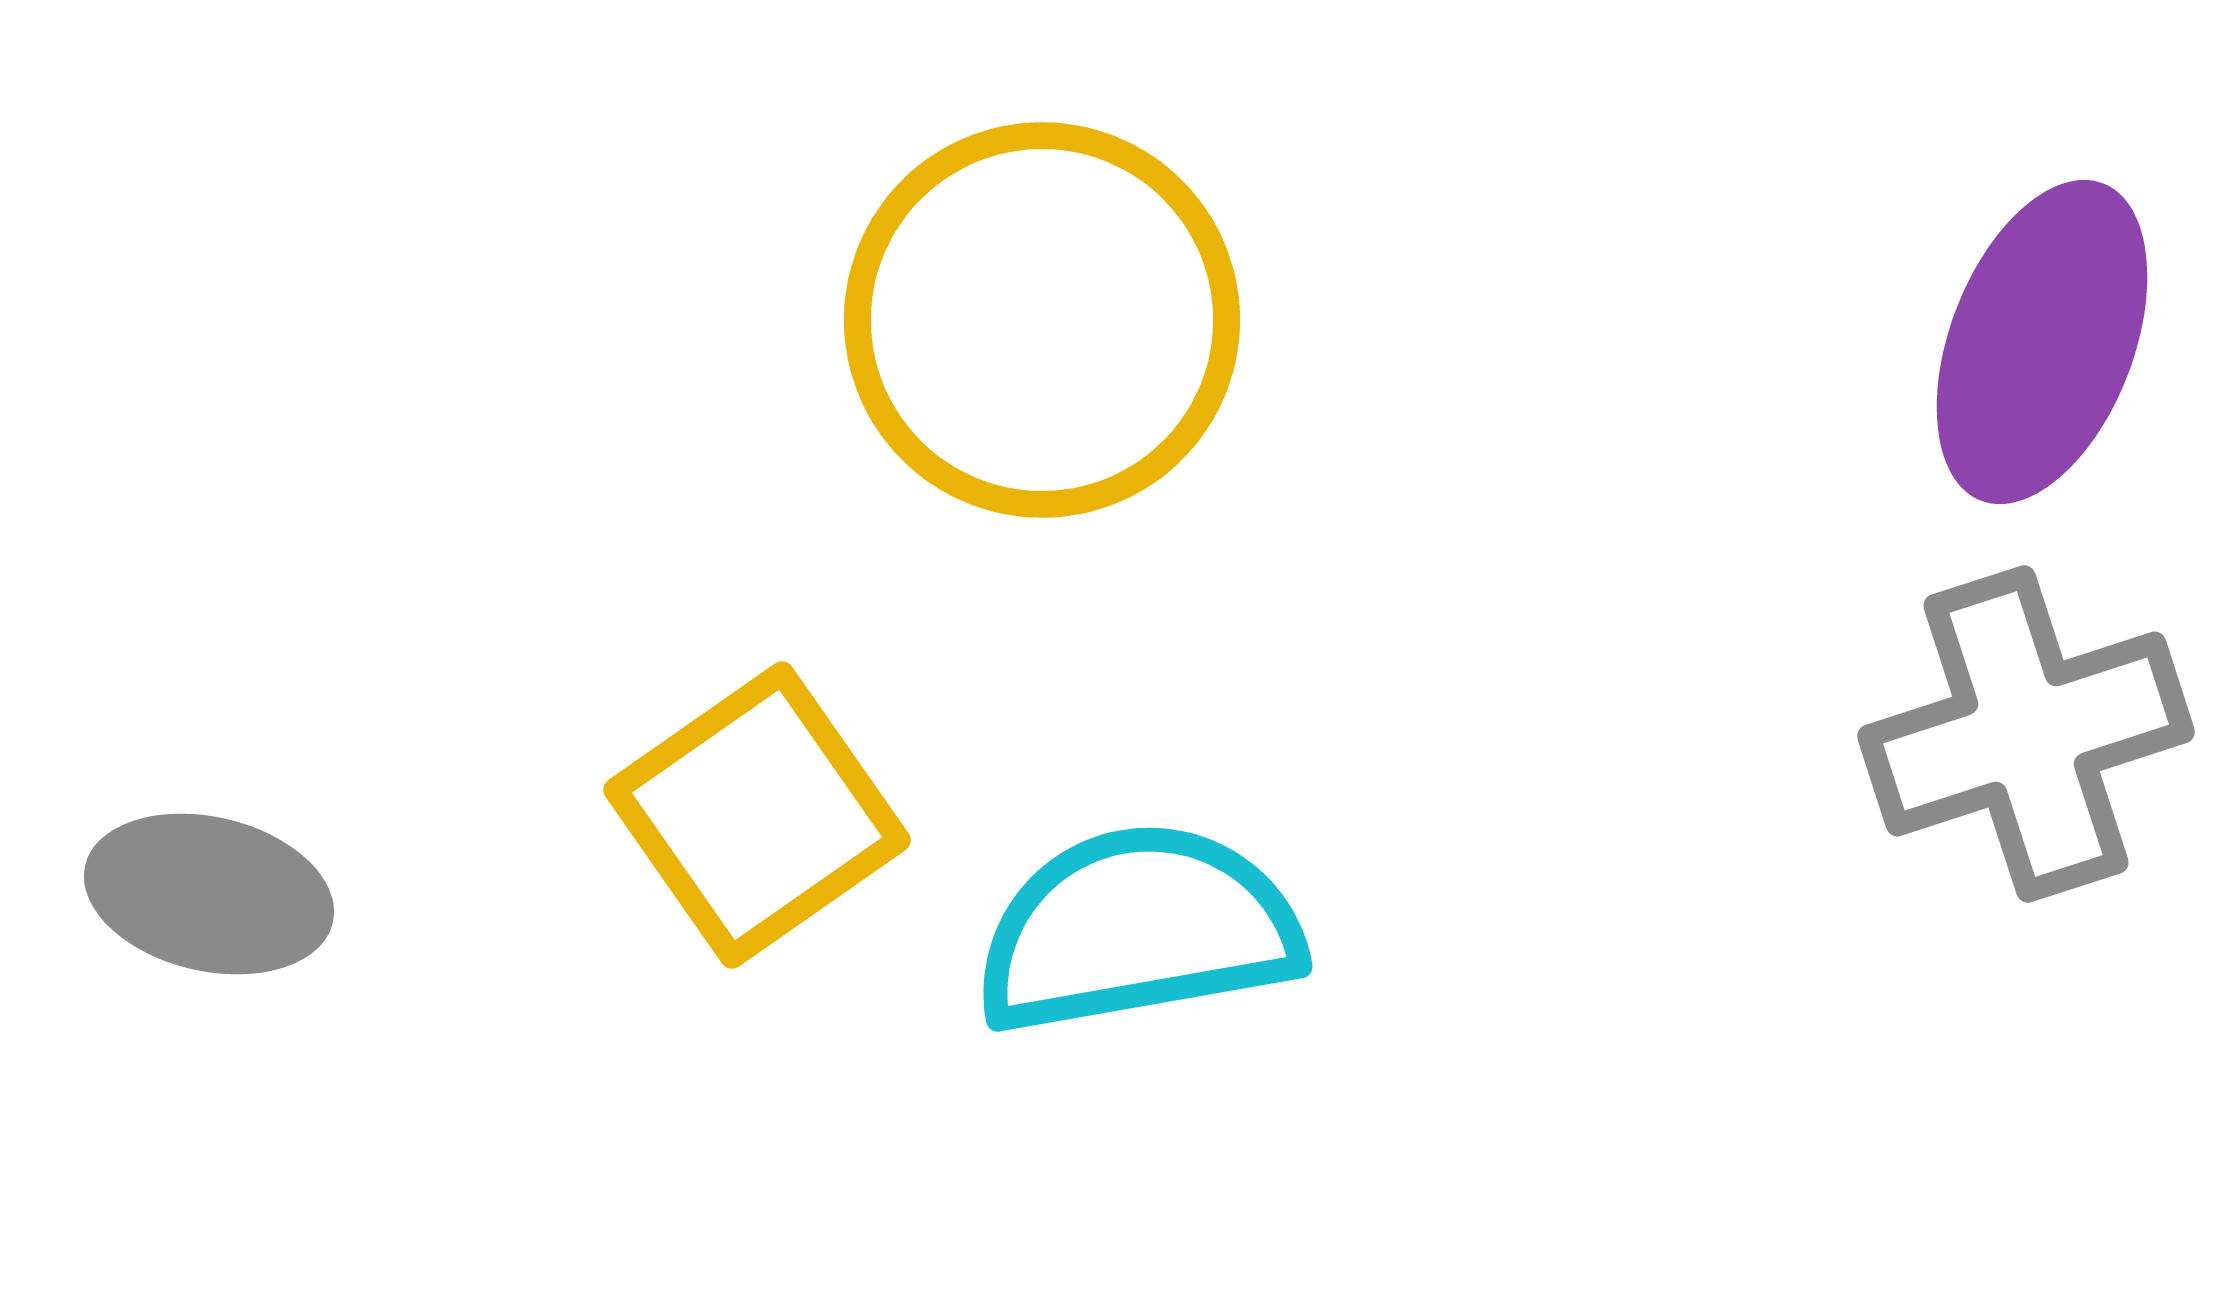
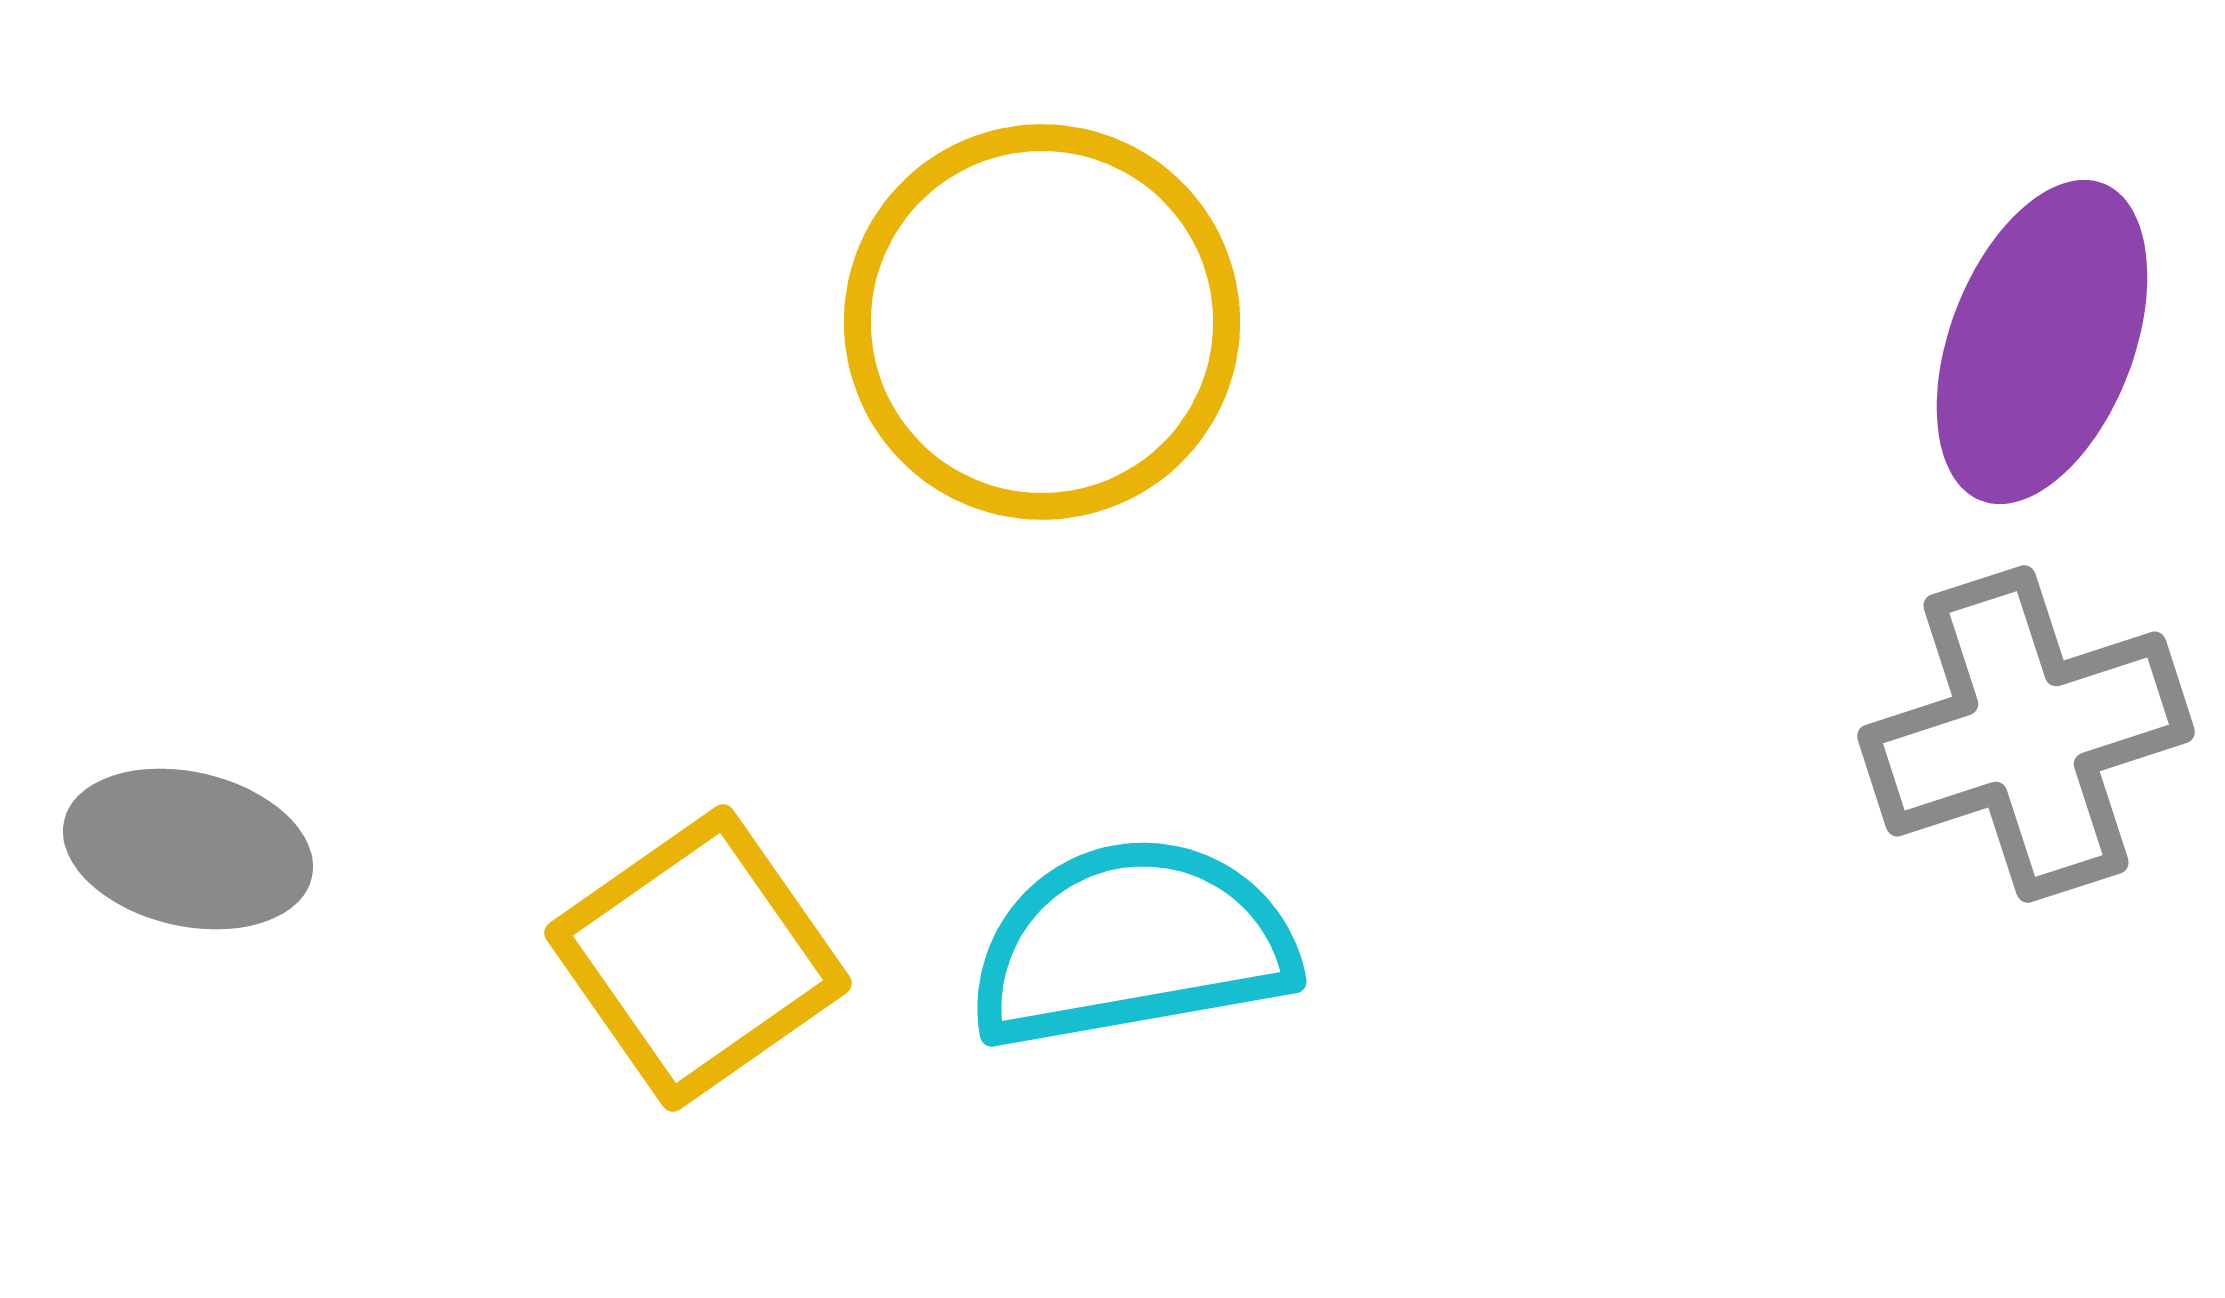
yellow circle: moved 2 px down
yellow square: moved 59 px left, 143 px down
gray ellipse: moved 21 px left, 45 px up
cyan semicircle: moved 6 px left, 15 px down
